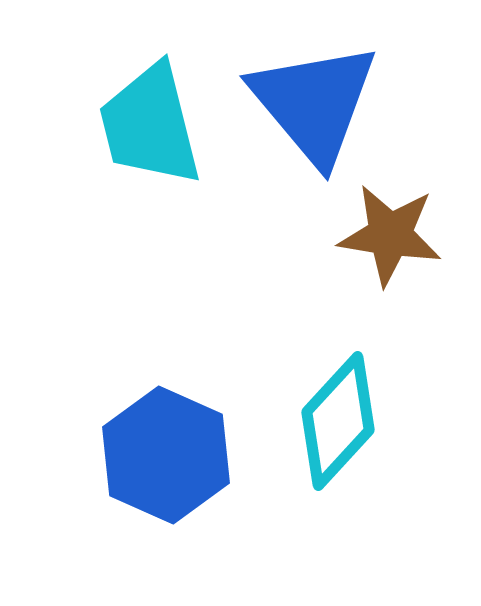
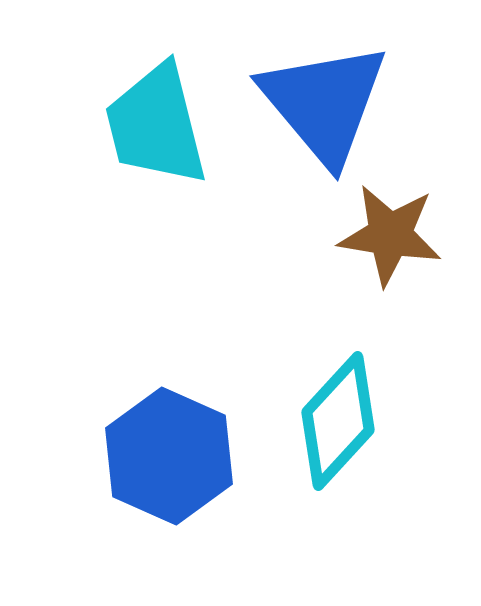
blue triangle: moved 10 px right
cyan trapezoid: moved 6 px right
blue hexagon: moved 3 px right, 1 px down
